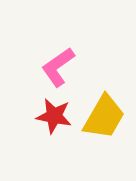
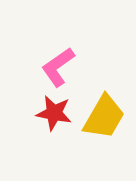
red star: moved 3 px up
